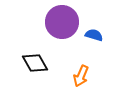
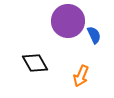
purple circle: moved 6 px right, 1 px up
blue semicircle: rotated 48 degrees clockwise
